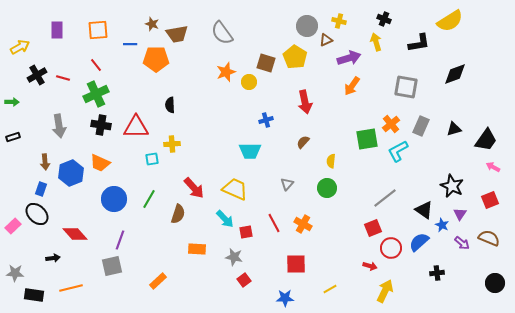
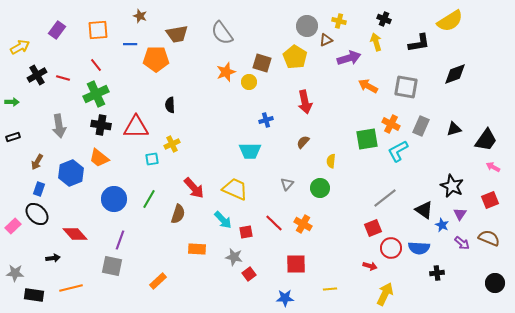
brown star at (152, 24): moved 12 px left, 8 px up
purple rectangle at (57, 30): rotated 36 degrees clockwise
brown square at (266, 63): moved 4 px left
orange arrow at (352, 86): moved 16 px right; rotated 84 degrees clockwise
orange cross at (391, 124): rotated 24 degrees counterclockwise
yellow cross at (172, 144): rotated 21 degrees counterclockwise
brown arrow at (45, 162): moved 8 px left; rotated 35 degrees clockwise
orange trapezoid at (100, 163): moved 1 px left, 5 px up; rotated 15 degrees clockwise
green circle at (327, 188): moved 7 px left
blue rectangle at (41, 189): moved 2 px left
cyan arrow at (225, 219): moved 2 px left, 1 px down
red line at (274, 223): rotated 18 degrees counterclockwise
blue semicircle at (419, 242): moved 6 px down; rotated 135 degrees counterclockwise
gray square at (112, 266): rotated 25 degrees clockwise
red square at (244, 280): moved 5 px right, 6 px up
yellow line at (330, 289): rotated 24 degrees clockwise
yellow arrow at (385, 291): moved 3 px down
